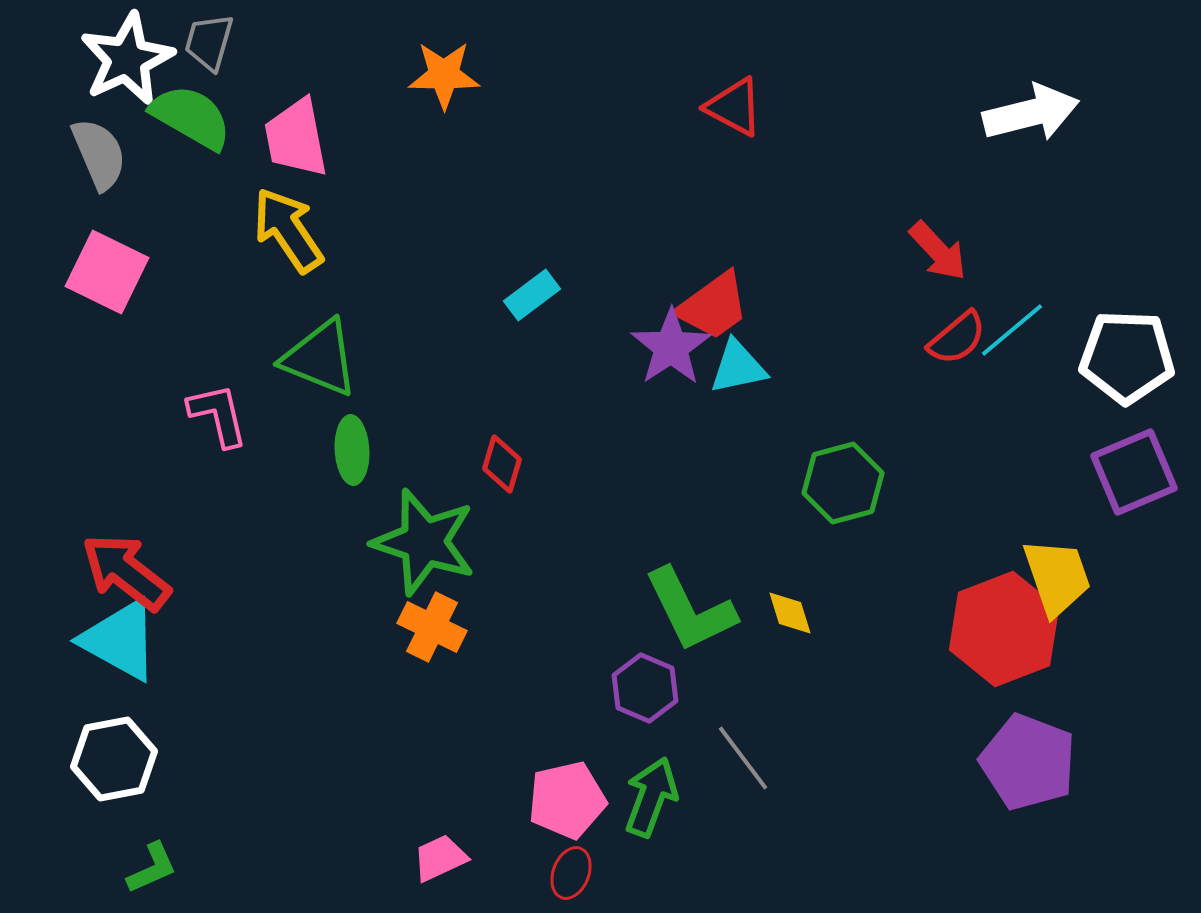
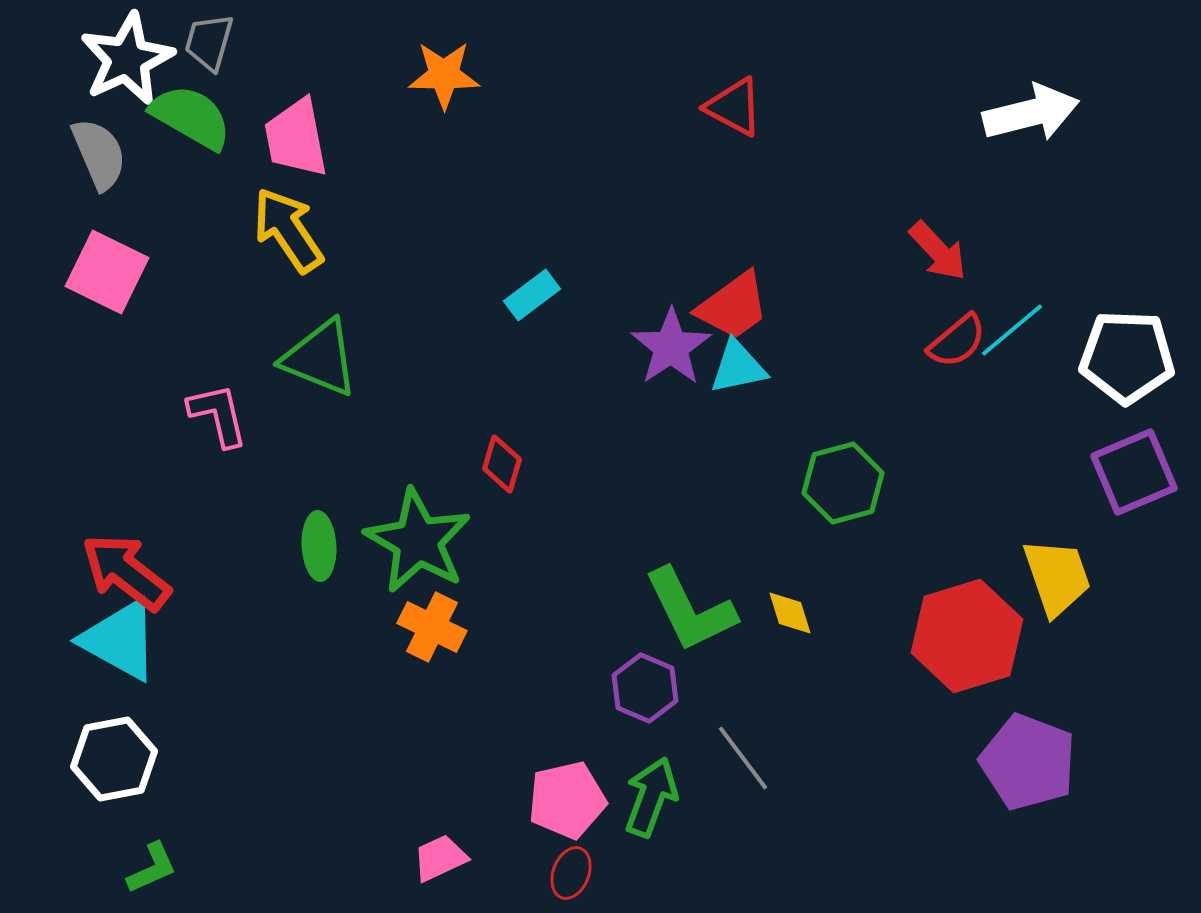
red trapezoid at (713, 306): moved 20 px right
red semicircle at (957, 338): moved 3 px down
green ellipse at (352, 450): moved 33 px left, 96 px down
green star at (424, 542): moved 6 px left, 1 px up; rotated 12 degrees clockwise
red hexagon at (1004, 629): moved 37 px left, 7 px down; rotated 4 degrees clockwise
